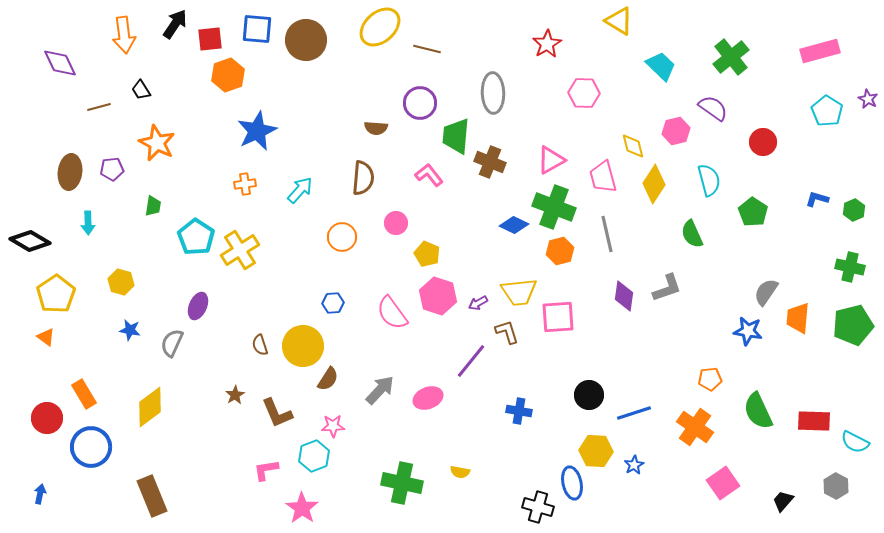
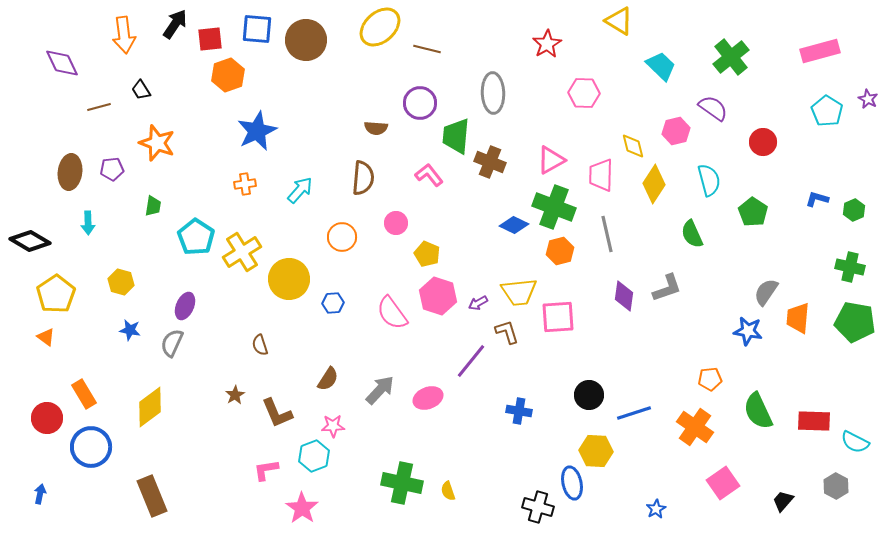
purple diamond at (60, 63): moved 2 px right
orange star at (157, 143): rotated 6 degrees counterclockwise
pink trapezoid at (603, 177): moved 2 px left, 2 px up; rotated 16 degrees clockwise
yellow cross at (240, 250): moved 2 px right, 2 px down
purple ellipse at (198, 306): moved 13 px left
green pentagon at (853, 325): moved 2 px right, 3 px up; rotated 24 degrees clockwise
yellow circle at (303, 346): moved 14 px left, 67 px up
blue star at (634, 465): moved 22 px right, 44 px down
yellow semicircle at (460, 472): moved 12 px left, 19 px down; rotated 60 degrees clockwise
